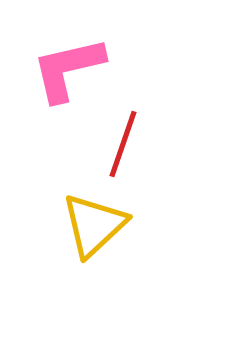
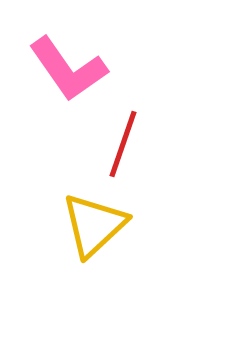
pink L-shape: rotated 112 degrees counterclockwise
